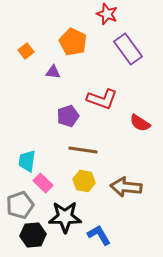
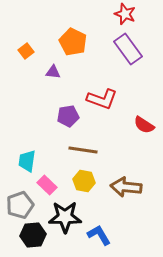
red star: moved 18 px right
purple pentagon: rotated 10 degrees clockwise
red semicircle: moved 4 px right, 2 px down
pink rectangle: moved 4 px right, 2 px down
